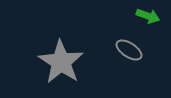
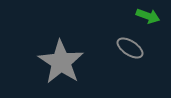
gray ellipse: moved 1 px right, 2 px up
